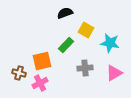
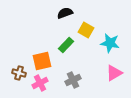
gray cross: moved 12 px left, 12 px down; rotated 21 degrees counterclockwise
